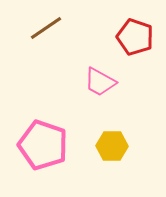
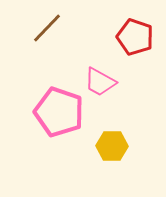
brown line: moved 1 px right; rotated 12 degrees counterclockwise
pink pentagon: moved 16 px right, 33 px up
